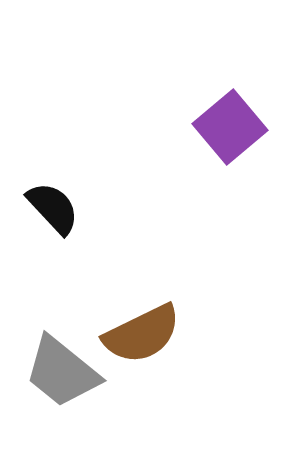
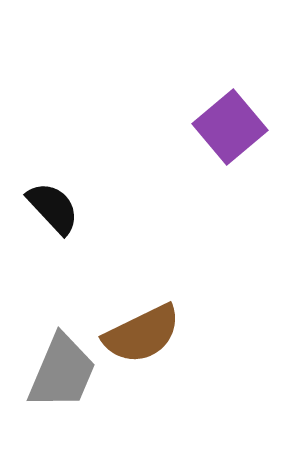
gray trapezoid: rotated 106 degrees counterclockwise
